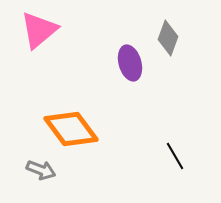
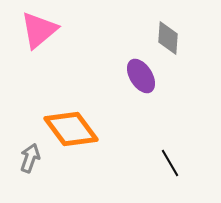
gray diamond: rotated 16 degrees counterclockwise
purple ellipse: moved 11 px right, 13 px down; rotated 16 degrees counterclockwise
black line: moved 5 px left, 7 px down
gray arrow: moved 11 px left, 12 px up; rotated 92 degrees counterclockwise
